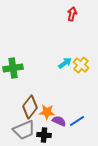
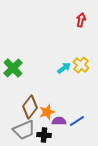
red arrow: moved 9 px right, 6 px down
cyan arrow: moved 1 px left, 5 px down
green cross: rotated 36 degrees counterclockwise
orange star: rotated 21 degrees counterclockwise
purple semicircle: rotated 24 degrees counterclockwise
